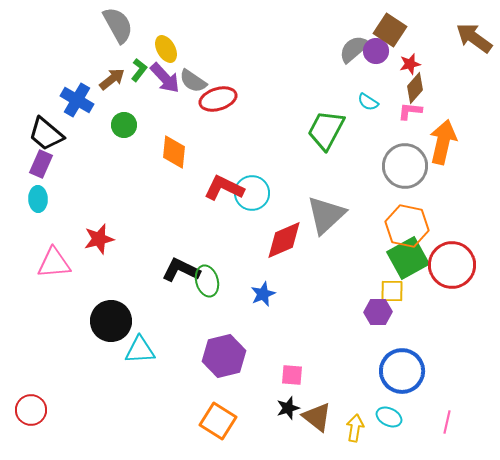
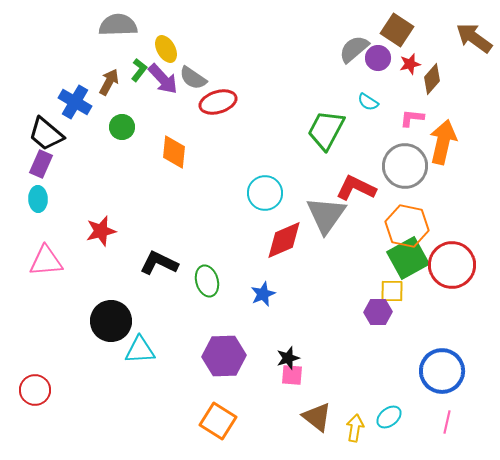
gray semicircle at (118, 25): rotated 63 degrees counterclockwise
brown square at (390, 30): moved 7 px right
purple circle at (376, 51): moved 2 px right, 7 px down
purple arrow at (165, 78): moved 2 px left, 1 px down
brown arrow at (112, 79): moved 3 px left, 3 px down; rotated 24 degrees counterclockwise
gray semicircle at (193, 81): moved 3 px up
brown diamond at (415, 88): moved 17 px right, 9 px up
red ellipse at (218, 99): moved 3 px down
blue cross at (77, 100): moved 2 px left, 2 px down
pink L-shape at (410, 111): moved 2 px right, 7 px down
green circle at (124, 125): moved 2 px left, 2 px down
red L-shape at (224, 188): moved 132 px right
cyan circle at (252, 193): moved 13 px right
gray triangle at (326, 215): rotated 12 degrees counterclockwise
red star at (99, 239): moved 2 px right, 8 px up
pink triangle at (54, 263): moved 8 px left, 2 px up
black L-shape at (181, 270): moved 22 px left, 7 px up
purple hexagon at (224, 356): rotated 12 degrees clockwise
blue circle at (402, 371): moved 40 px right
black star at (288, 408): moved 50 px up
red circle at (31, 410): moved 4 px right, 20 px up
cyan ellipse at (389, 417): rotated 65 degrees counterclockwise
